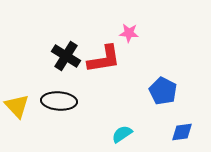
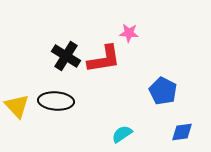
black ellipse: moved 3 px left
